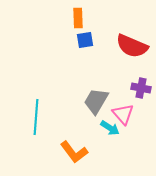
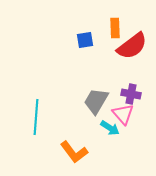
orange rectangle: moved 37 px right, 10 px down
red semicircle: rotated 60 degrees counterclockwise
purple cross: moved 10 px left, 6 px down
